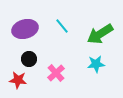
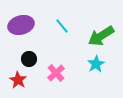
purple ellipse: moved 4 px left, 4 px up
green arrow: moved 1 px right, 2 px down
cyan star: rotated 24 degrees counterclockwise
red star: rotated 24 degrees clockwise
